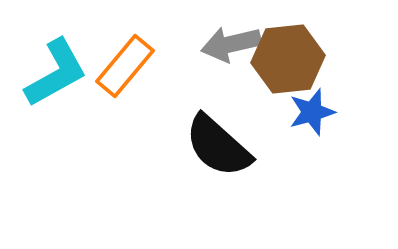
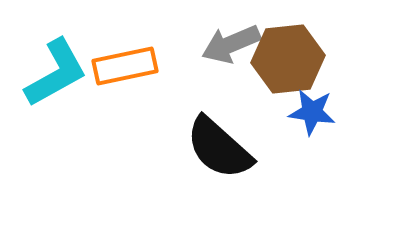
gray arrow: rotated 10 degrees counterclockwise
orange rectangle: rotated 38 degrees clockwise
blue star: rotated 24 degrees clockwise
black semicircle: moved 1 px right, 2 px down
